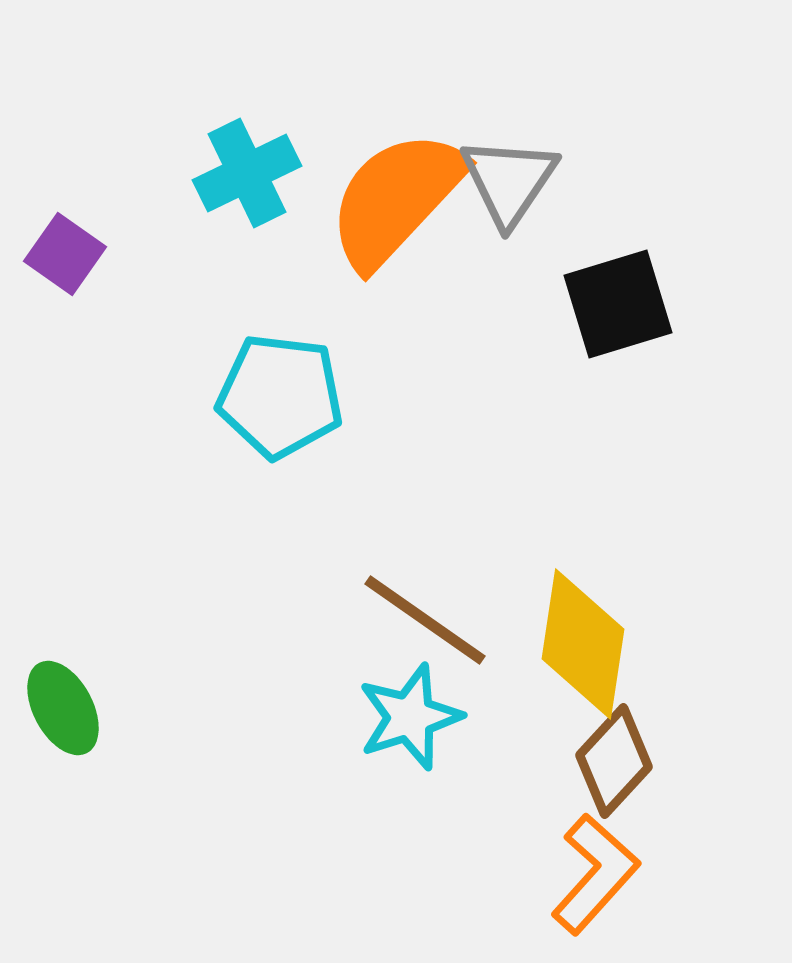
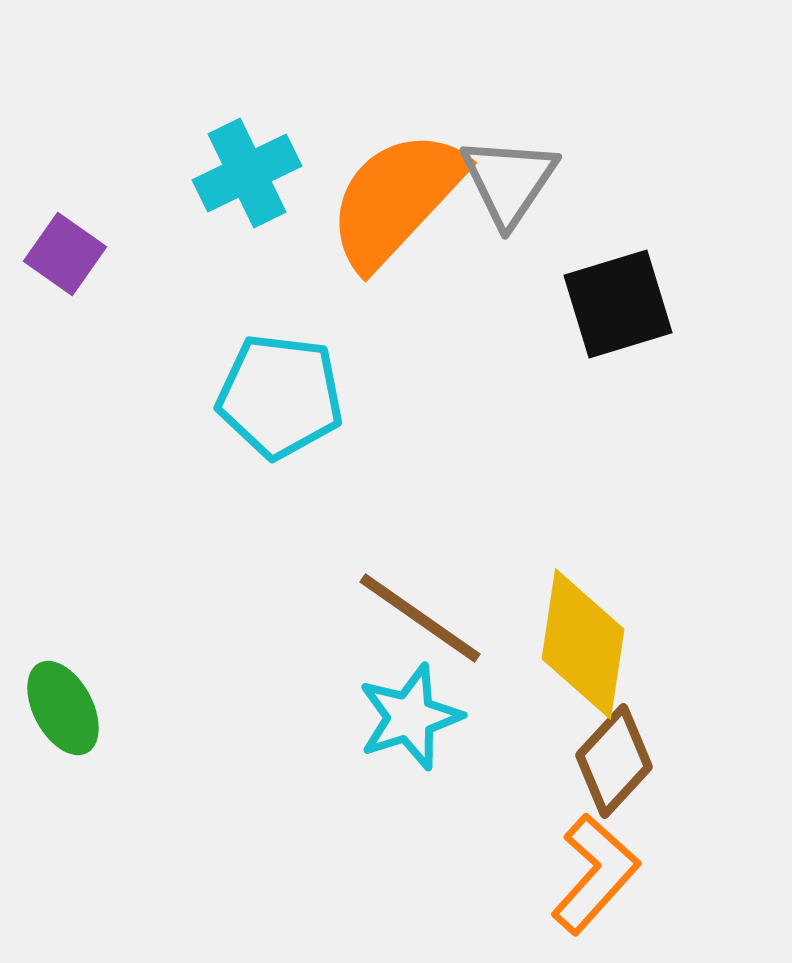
brown line: moved 5 px left, 2 px up
